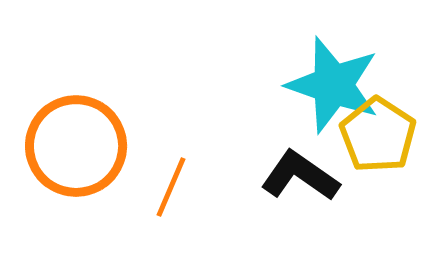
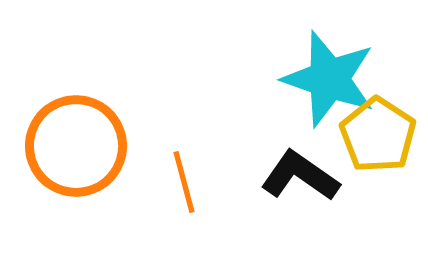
cyan star: moved 4 px left, 6 px up
orange line: moved 13 px right, 5 px up; rotated 38 degrees counterclockwise
